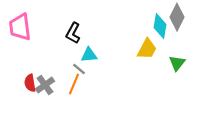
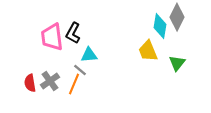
pink trapezoid: moved 32 px right, 10 px down
yellow trapezoid: moved 1 px right, 2 px down; rotated 130 degrees clockwise
gray line: moved 1 px right, 1 px down
gray cross: moved 5 px right, 4 px up
